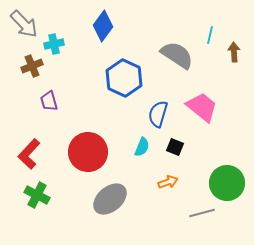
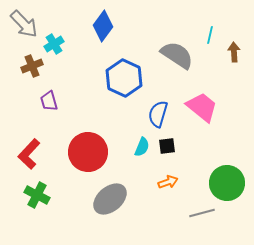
cyan cross: rotated 18 degrees counterclockwise
black square: moved 8 px left, 1 px up; rotated 30 degrees counterclockwise
